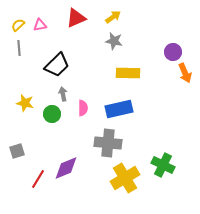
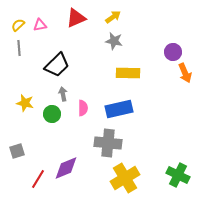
green cross: moved 15 px right, 10 px down
